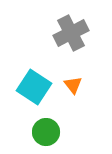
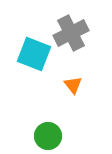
cyan square: moved 33 px up; rotated 12 degrees counterclockwise
green circle: moved 2 px right, 4 px down
